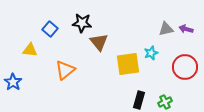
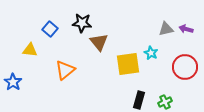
cyan star: rotated 24 degrees counterclockwise
